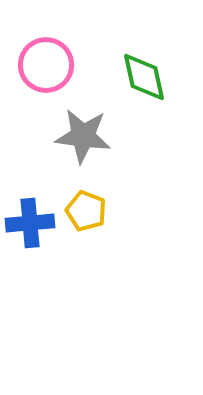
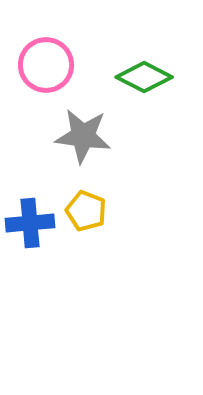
green diamond: rotated 50 degrees counterclockwise
